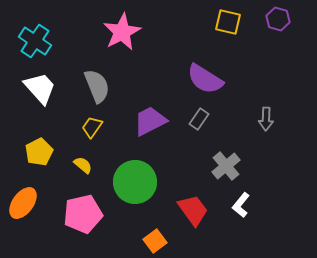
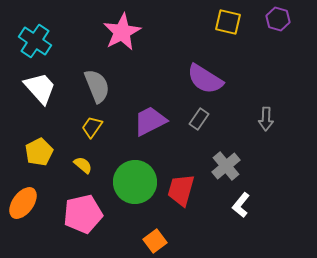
red trapezoid: moved 12 px left, 20 px up; rotated 128 degrees counterclockwise
